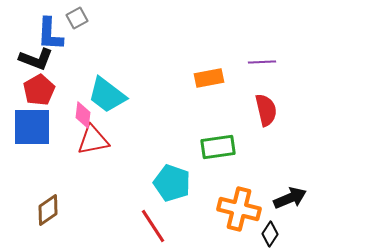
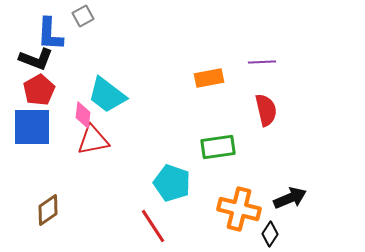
gray square: moved 6 px right, 2 px up
